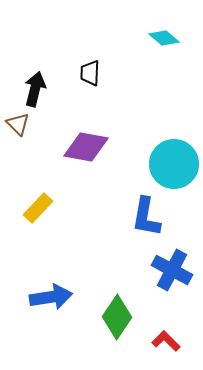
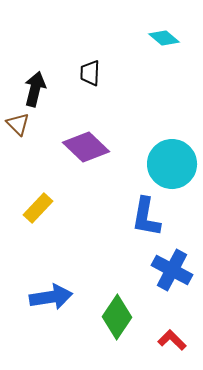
purple diamond: rotated 33 degrees clockwise
cyan circle: moved 2 px left
red L-shape: moved 6 px right, 1 px up
